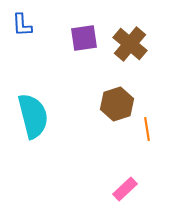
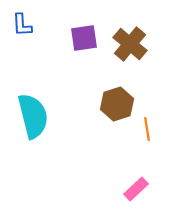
pink rectangle: moved 11 px right
